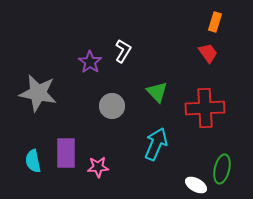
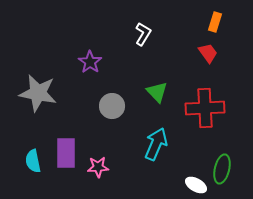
white L-shape: moved 20 px right, 17 px up
